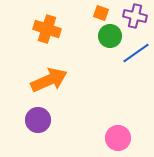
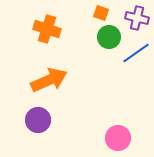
purple cross: moved 2 px right, 2 px down
green circle: moved 1 px left, 1 px down
